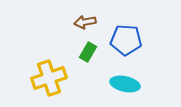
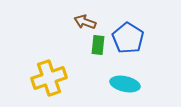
brown arrow: rotated 30 degrees clockwise
blue pentagon: moved 2 px right, 2 px up; rotated 28 degrees clockwise
green rectangle: moved 10 px right, 7 px up; rotated 24 degrees counterclockwise
